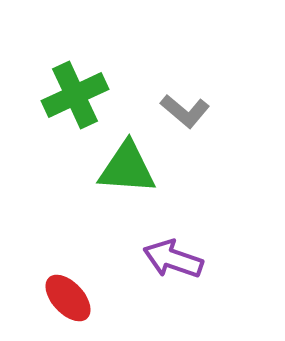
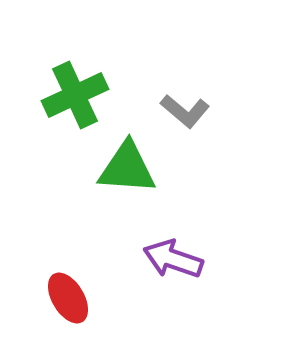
red ellipse: rotated 12 degrees clockwise
